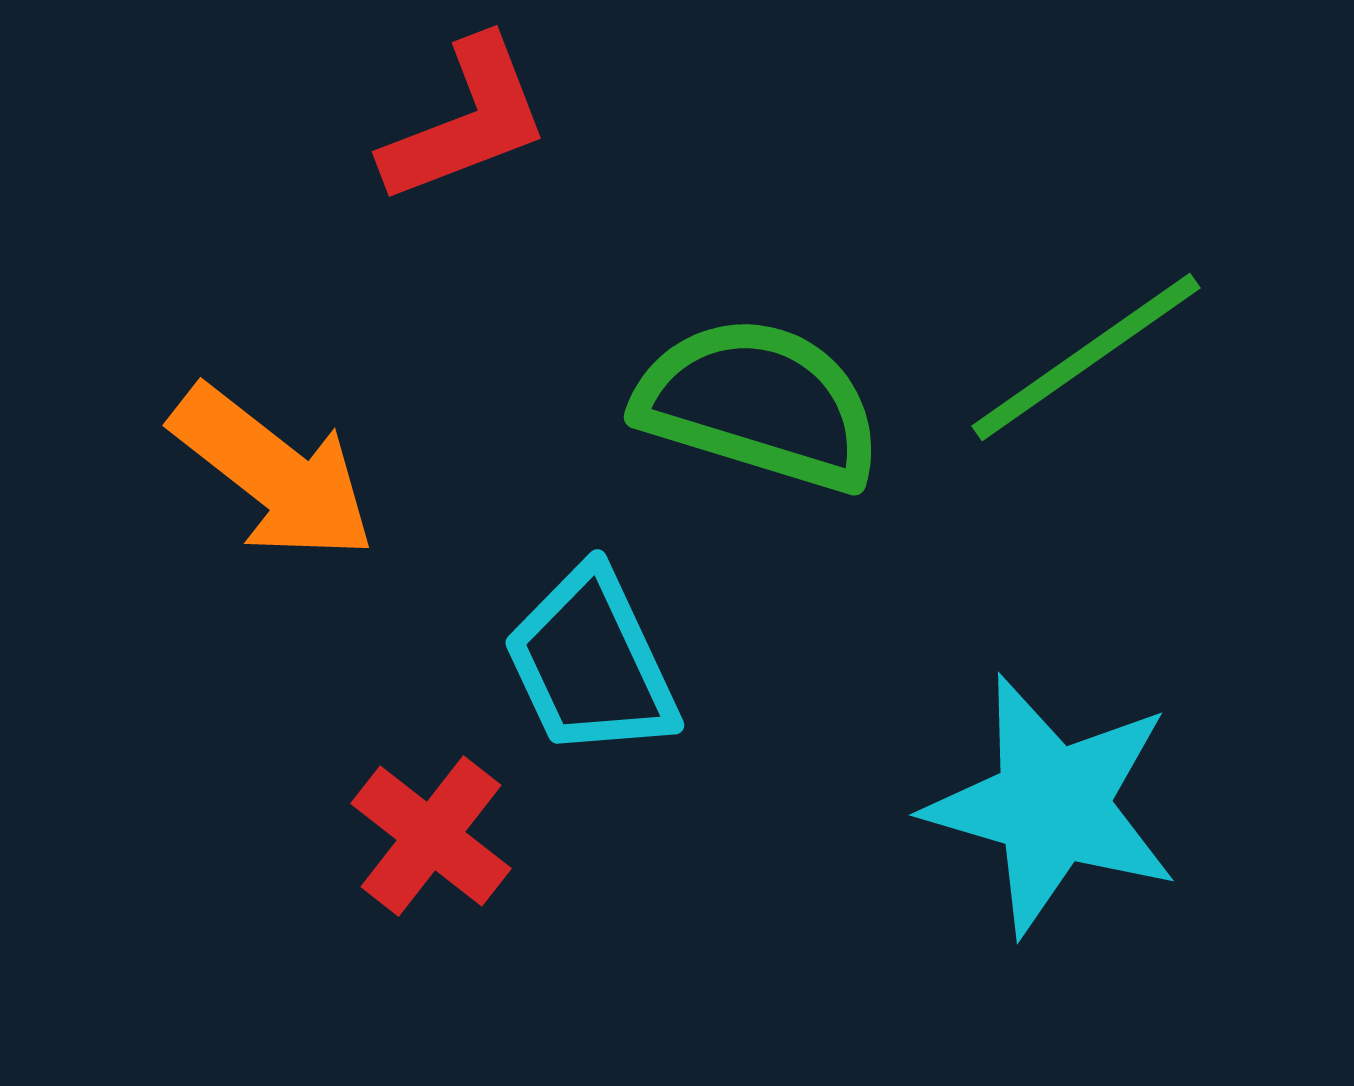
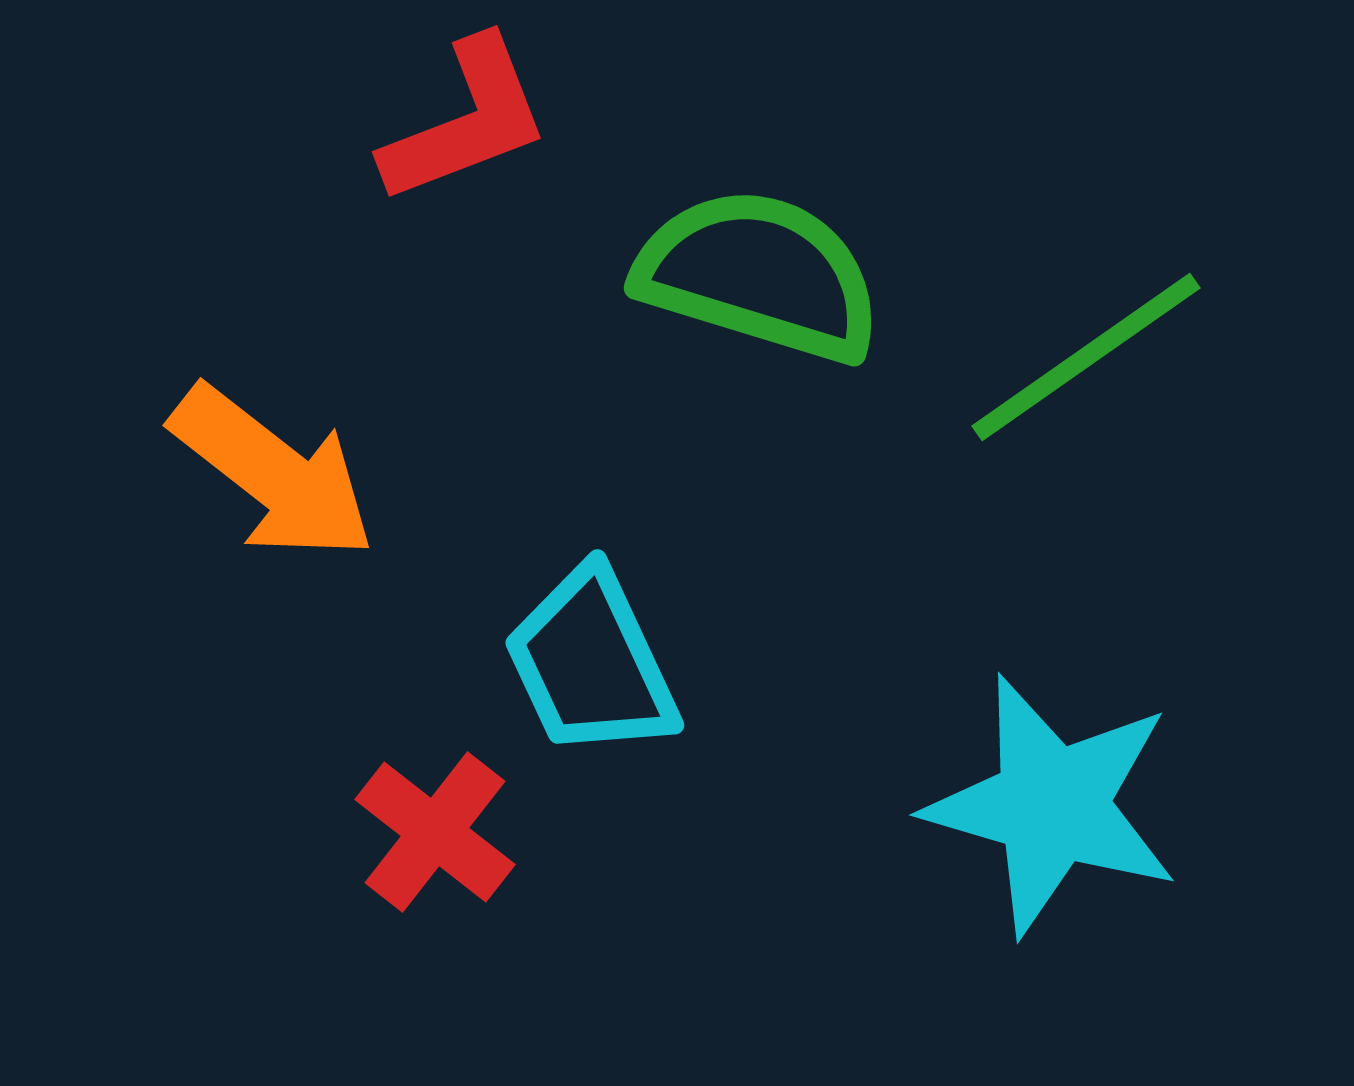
green semicircle: moved 129 px up
red cross: moved 4 px right, 4 px up
